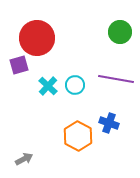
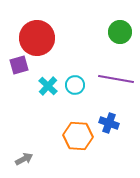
orange hexagon: rotated 24 degrees counterclockwise
